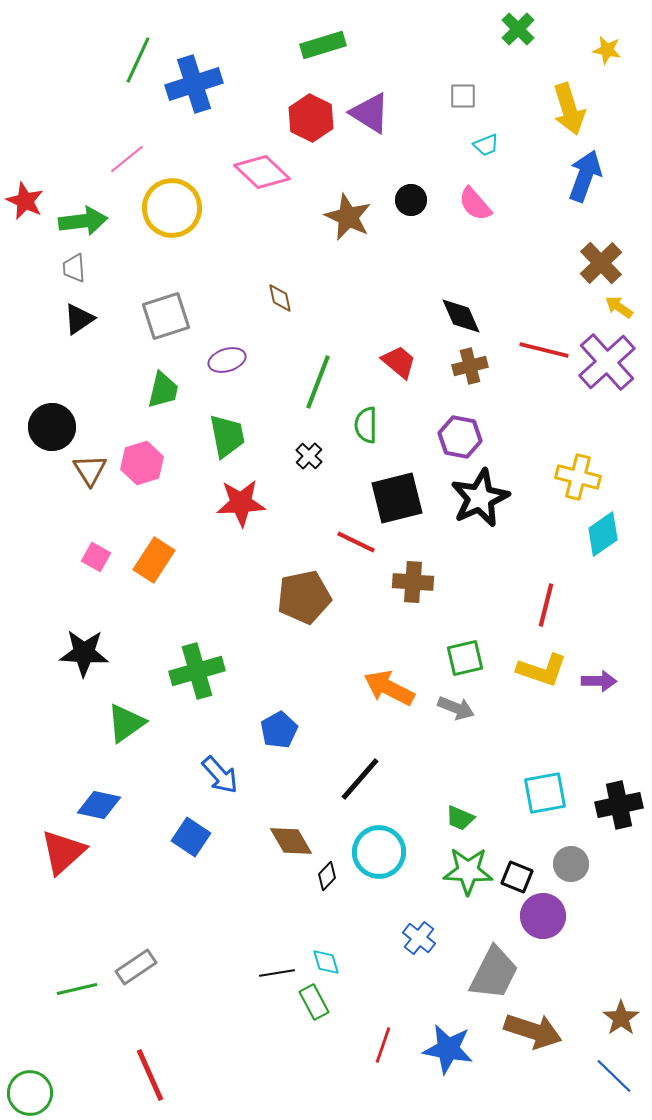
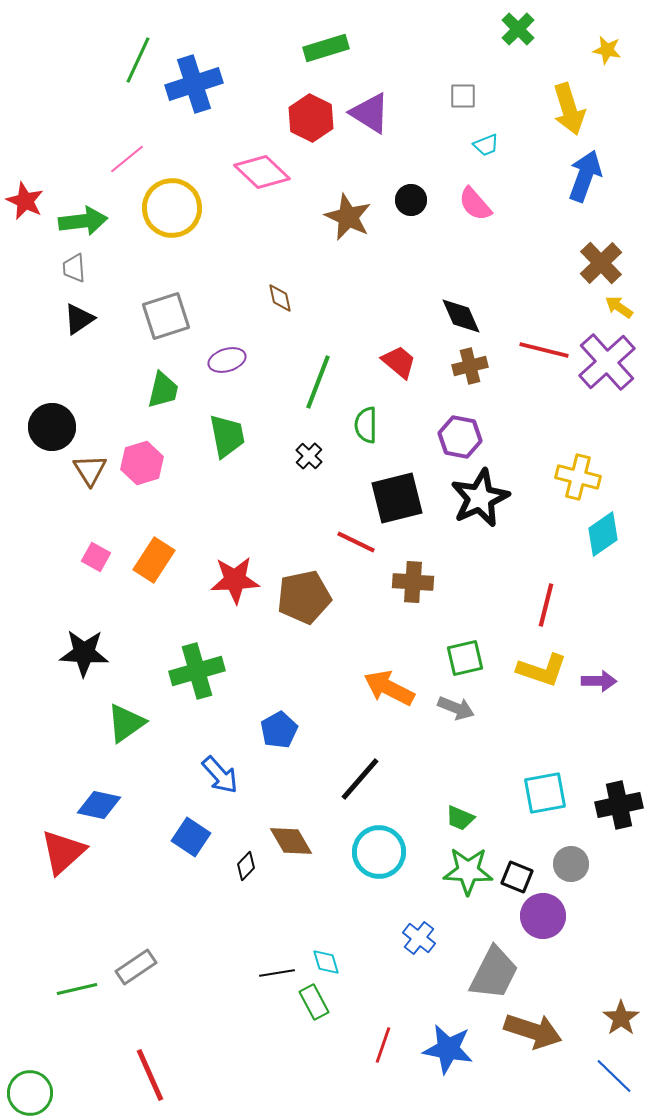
green rectangle at (323, 45): moved 3 px right, 3 px down
red star at (241, 503): moved 6 px left, 77 px down
black diamond at (327, 876): moved 81 px left, 10 px up
